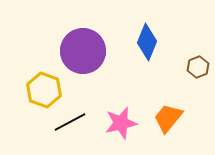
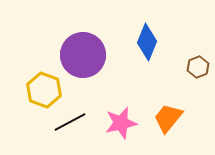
purple circle: moved 4 px down
